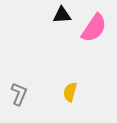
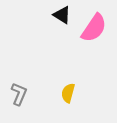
black triangle: rotated 36 degrees clockwise
yellow semicircle: moved 2 px left, 1 px down
